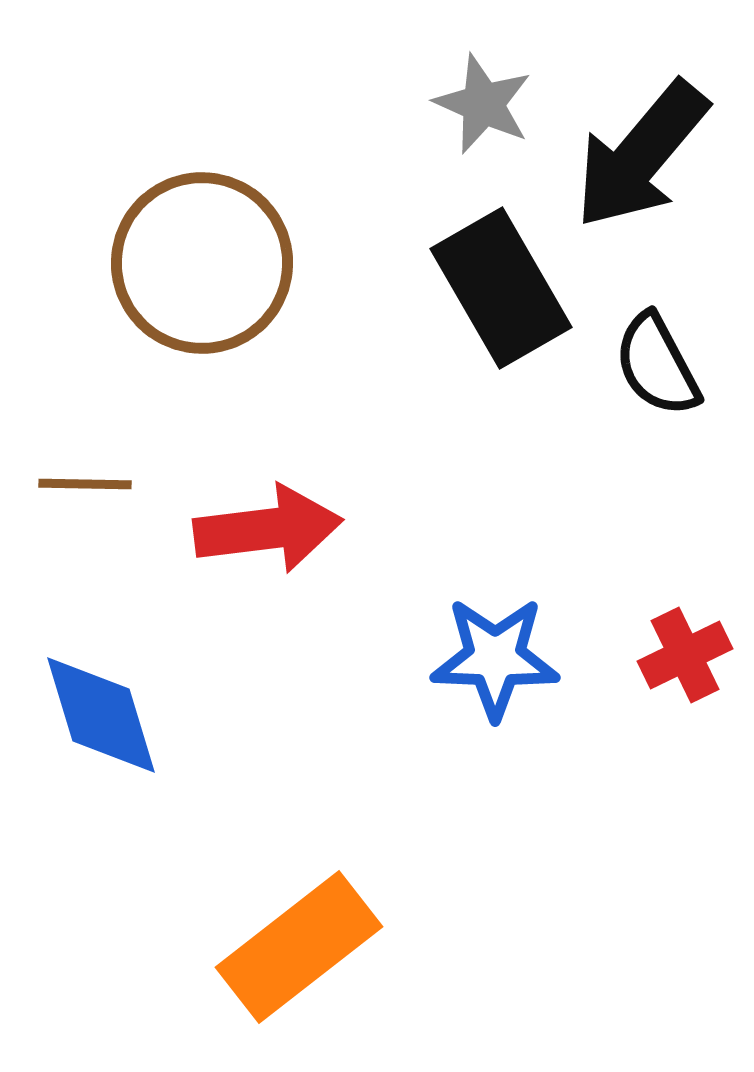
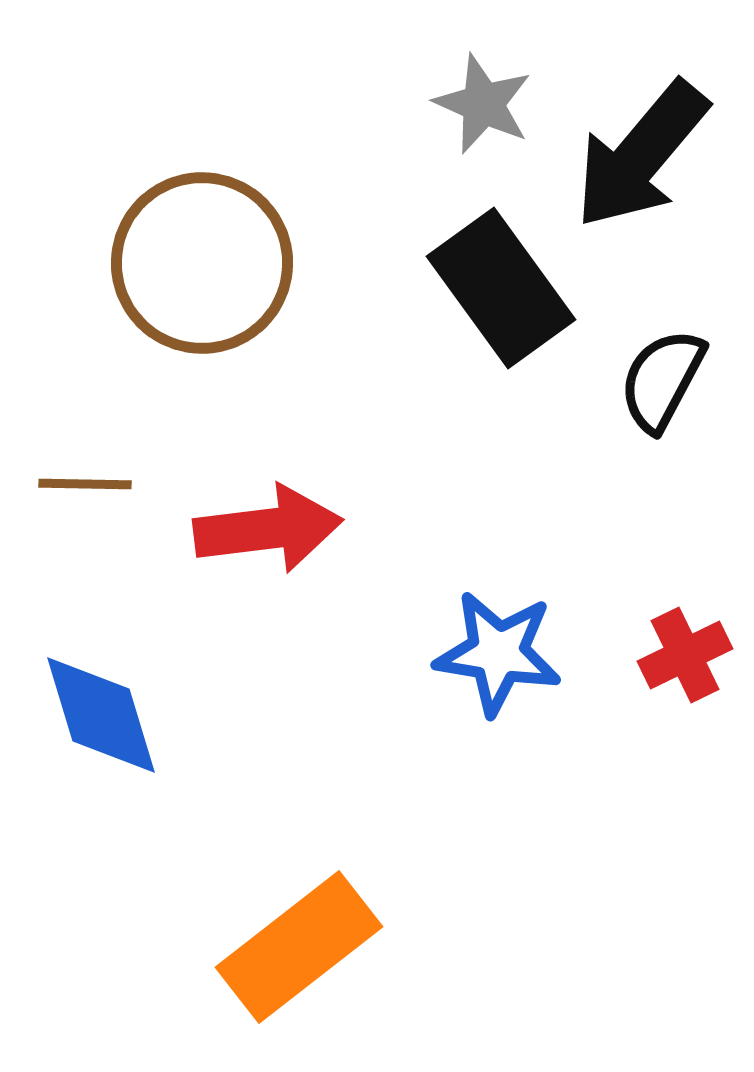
black rectangle: rotated 6 degrees counterclockwise
black semicircle: moved 5 px right, 15 px down; rotated 56 degrees clockwise
blue star: moved 3 px right, 5 px up; rotated 7 degrees clockwise
